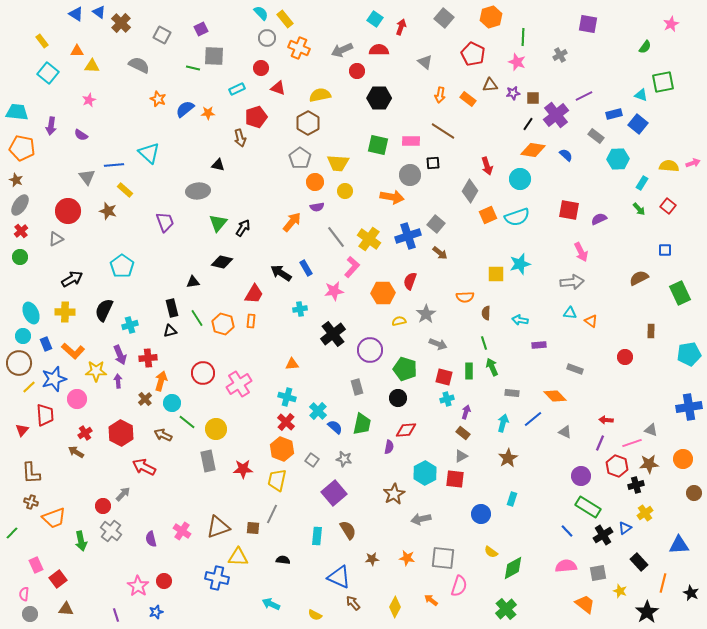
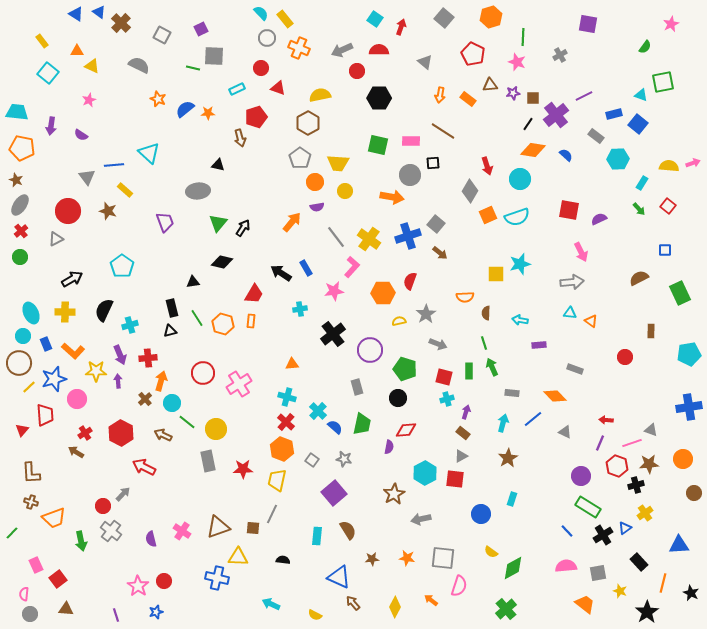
yellow triangle at (92, 66): rotated 21 degrees clockwise
